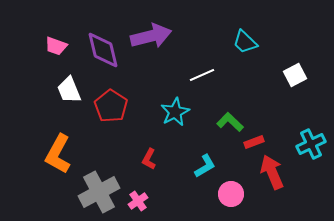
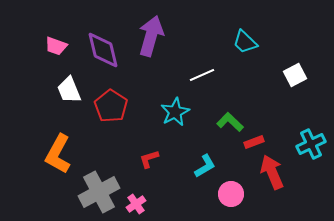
purple arrow: rotated 60 degrees counterclockwise
red L-shape: rotated 45 degrees clockwise
pink cross: moved 2 px left, 3 px down
